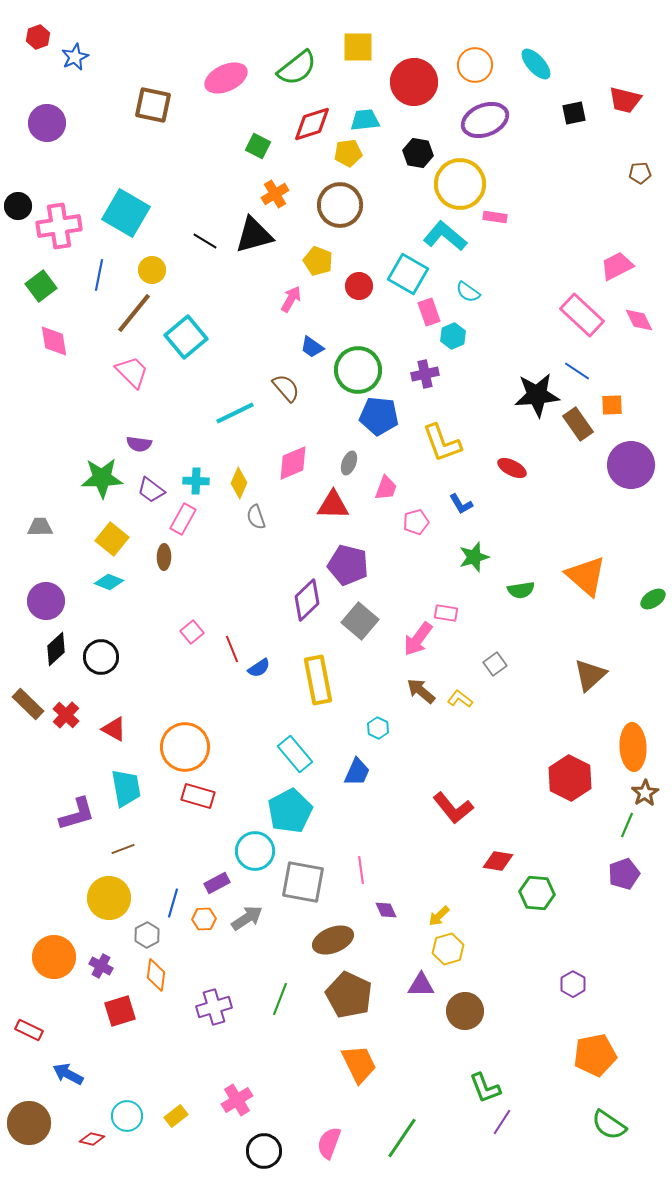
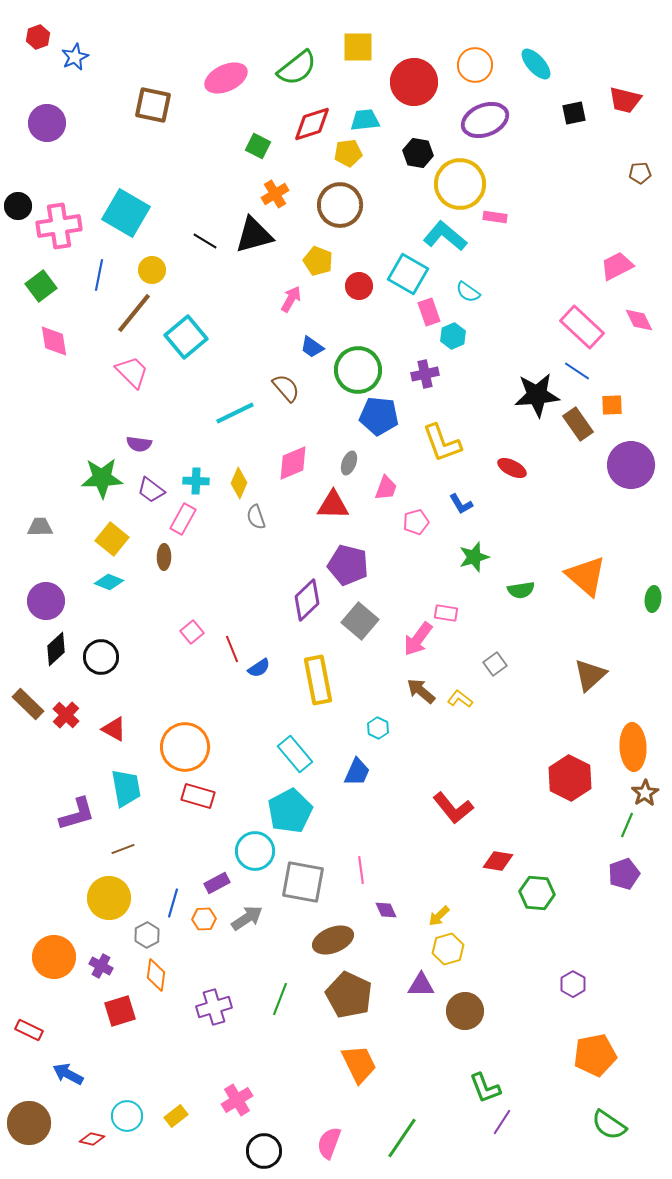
pink rectangle at (582, 315): moved 12 px down
green ellipse at (653, 599): rotated 50 degrees counterclockwise
